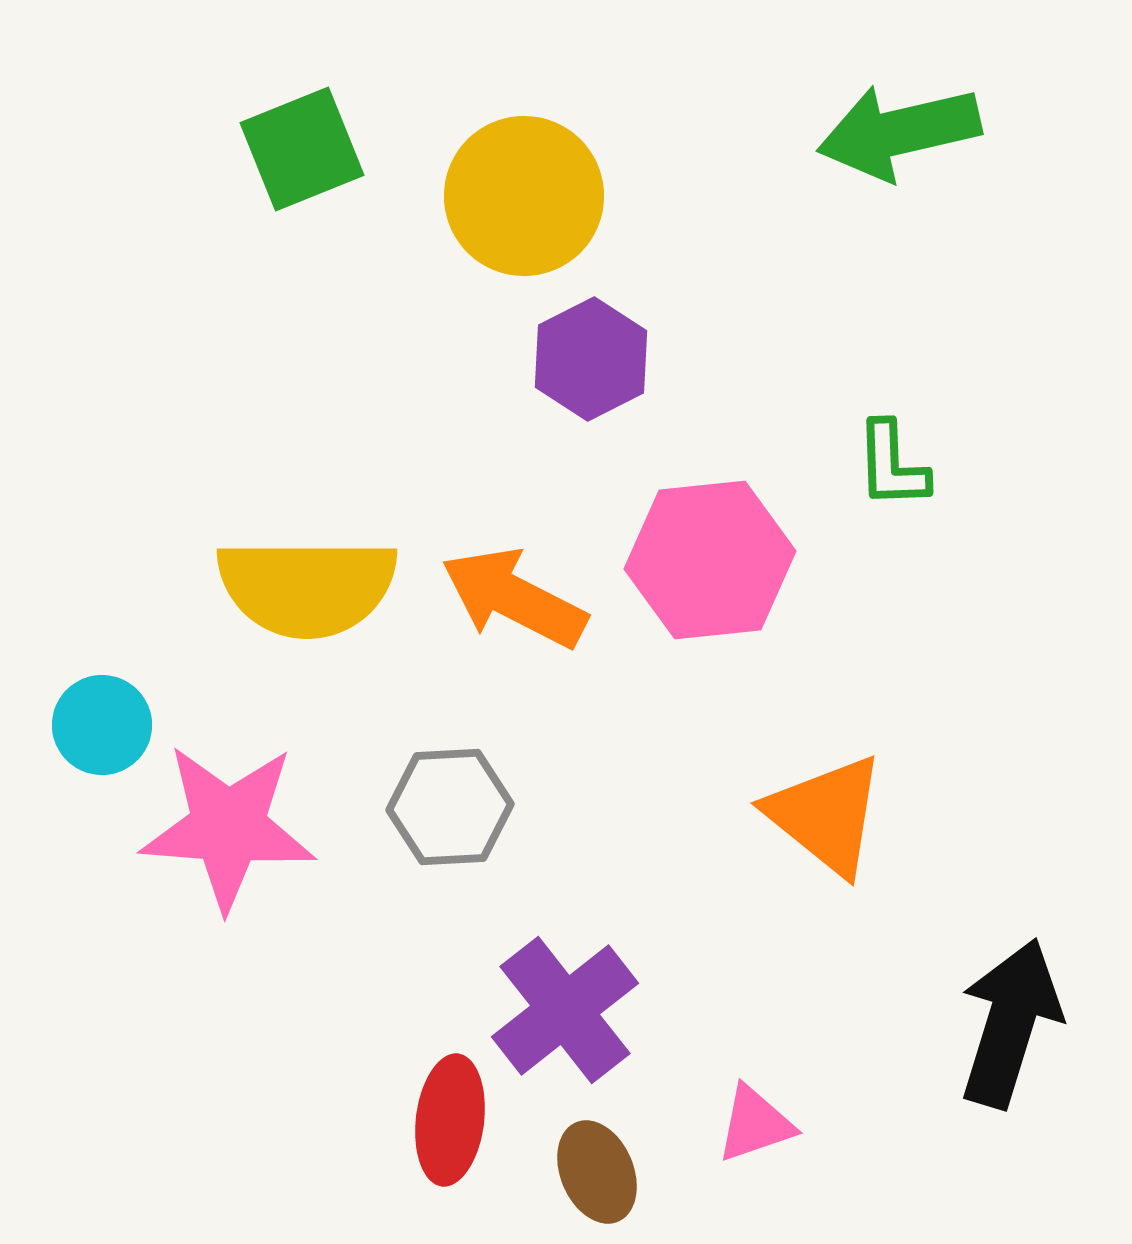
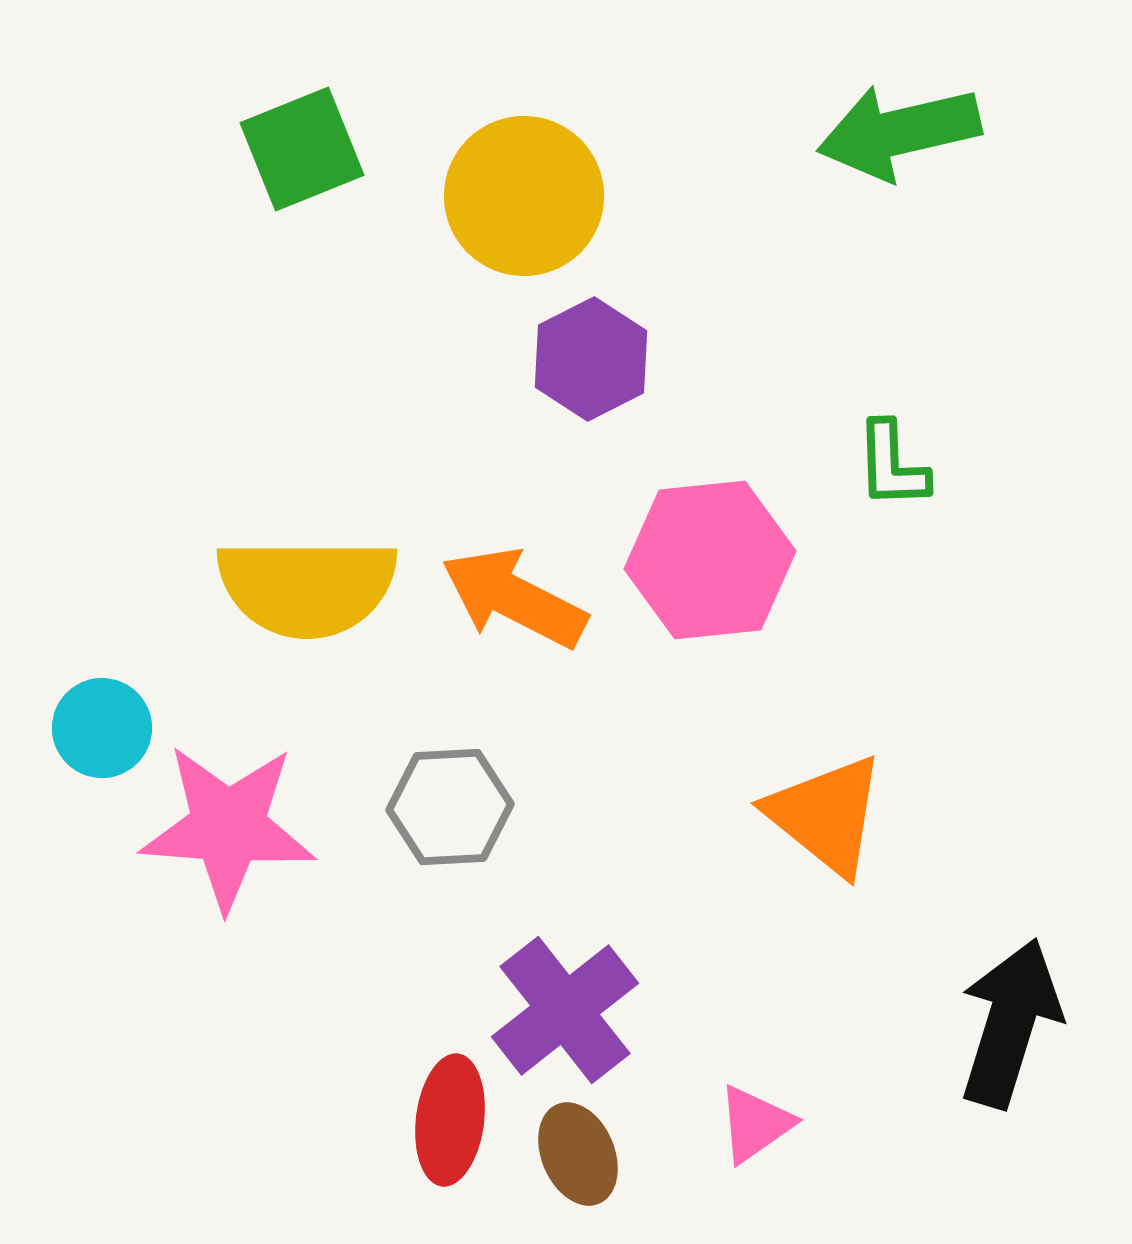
cyan circle: moved 3 px down
pink triangle: rotated 16 degrees counterclockwise
brown ellipse: moved 19 px left, 18 px up
